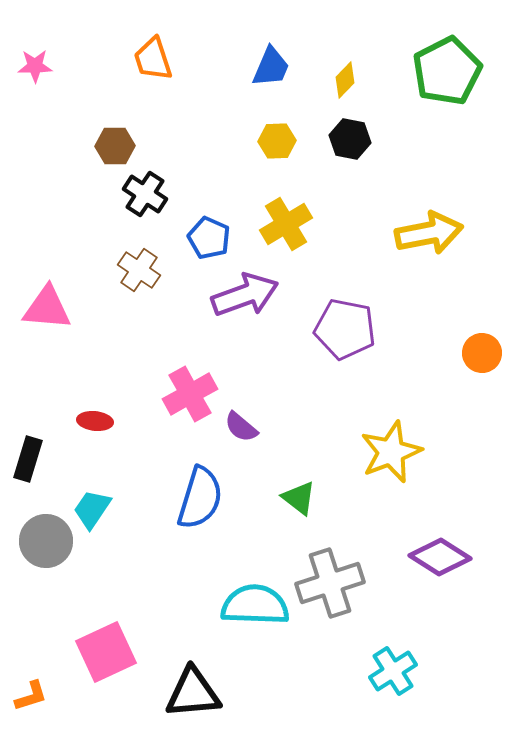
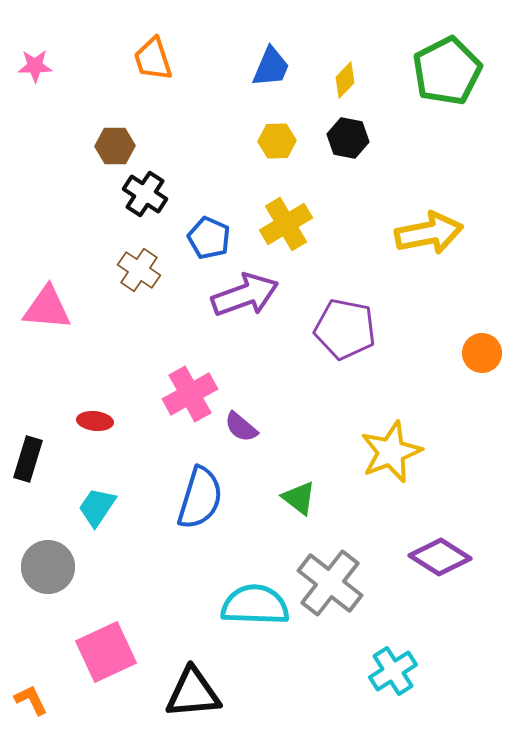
black hexagon: moved 2 px left, 1 px up
cyan trapezoid: moved 5 px right, 2 px up
gray circle: moved 2 px right, 26 px down
gray cross: rotated 34 degrees counterclockwise
orange L-shape: moved 4 px down; rotated 99 degrees counterclockwise
